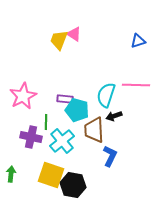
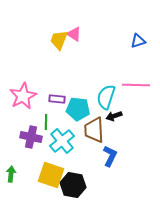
cyan semicircle: moved 2 px down
purple rectangle: moved 8 px left
cyan pentagon: moved 1 px right, 1 px up; rotated 10 degrees counterclockwise
